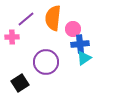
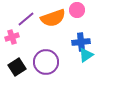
orange semicircle: rotated 115 degrees counterclockwise
pink circle: moved 4 px right, 19 px up
pink cross: rotated 16 degrees counterclockwise
blue cross: moved 1 px right, 2 px up
cyan triangle: moved 2 px right, 3 px up
black square: moved 3 px left, 16 px up
